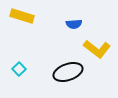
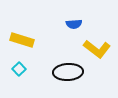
yellow rectangle: moved 24 px down
black ellipse: rotated 16 degrees clockwise
